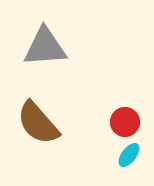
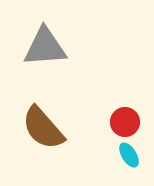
brown semicircle: moved 5 px right, 5 px down
cyan ellipse: rotated 70 degrees counterclockwise
